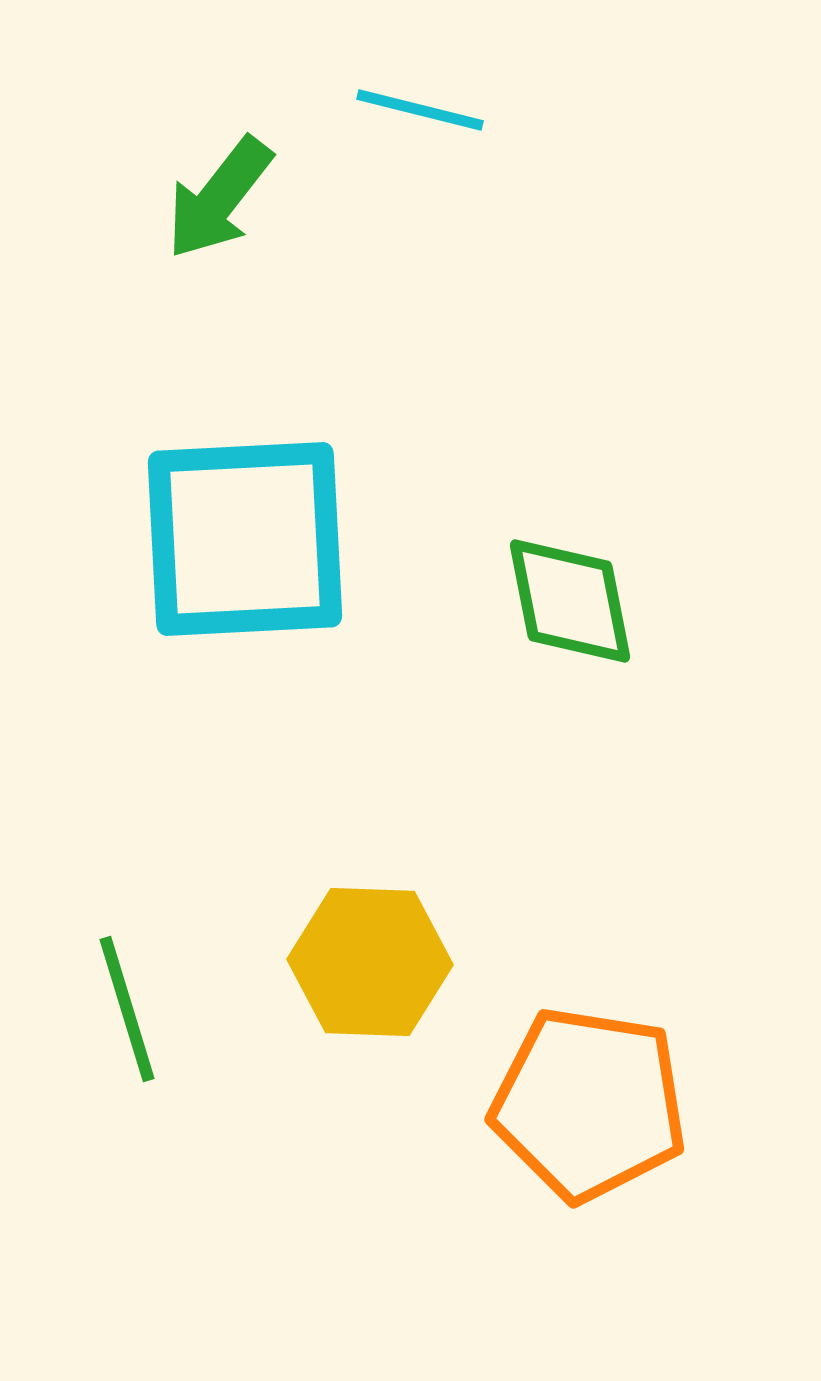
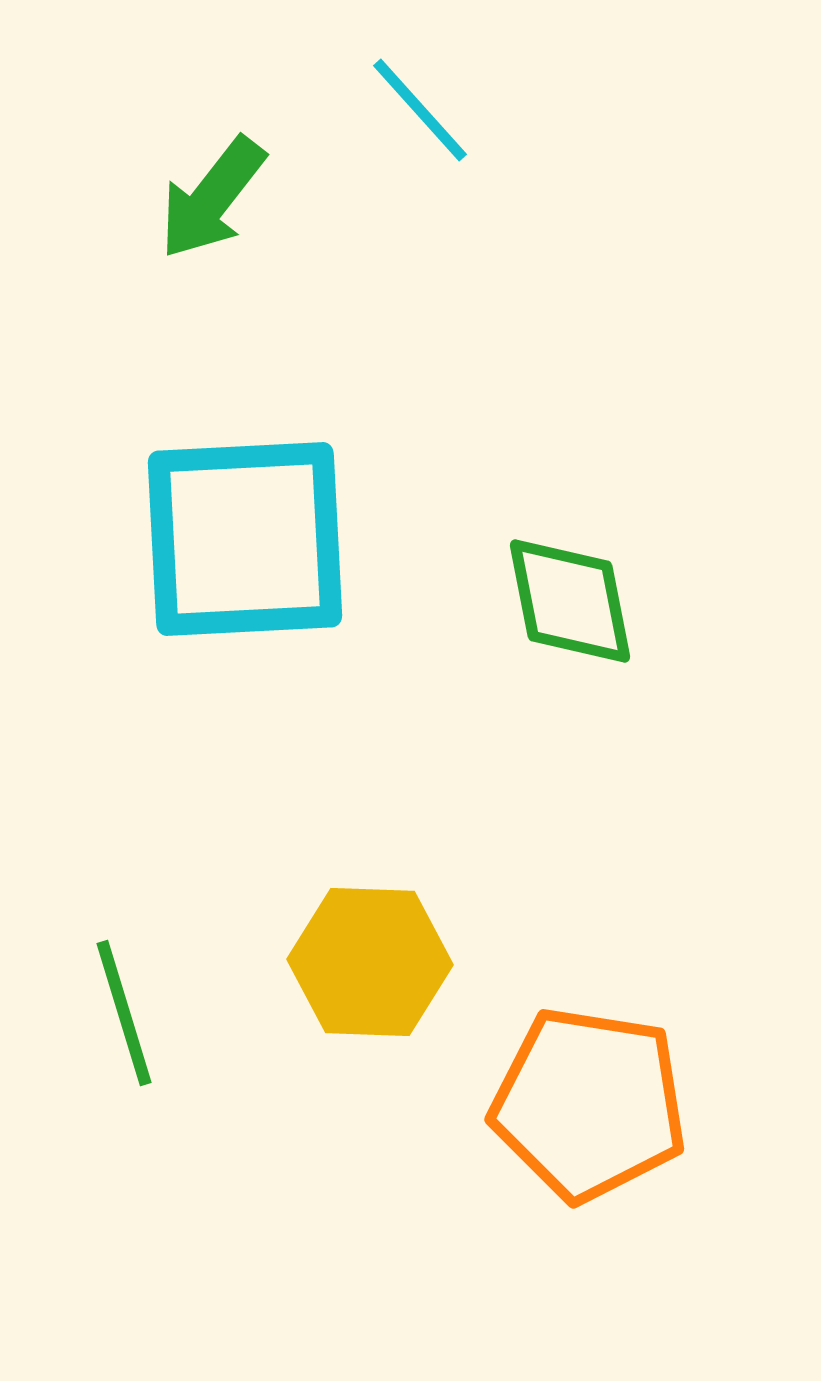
cyan line: rotated 34 degrees clockwise
green arrow: moved 7 px left
green line: moved 3 px left, 4 px down
